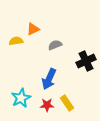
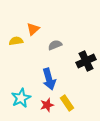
orange triangle: rotated 16 degrees counterclockwise
blue arrow: rotated 40 degrees counterclockwise
red star: rotated 16 degrees counterclockwise
